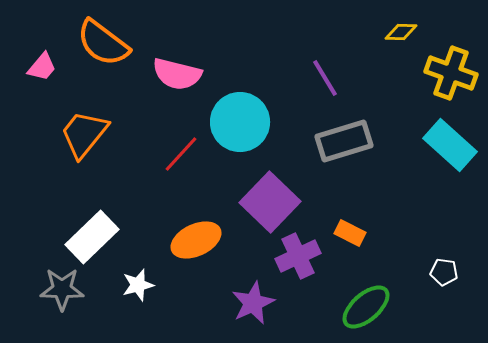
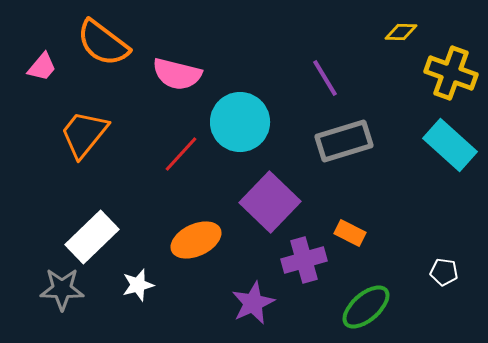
purple cross: moved 6 px right, 4 px down; rotated 9 degrees clockwise
